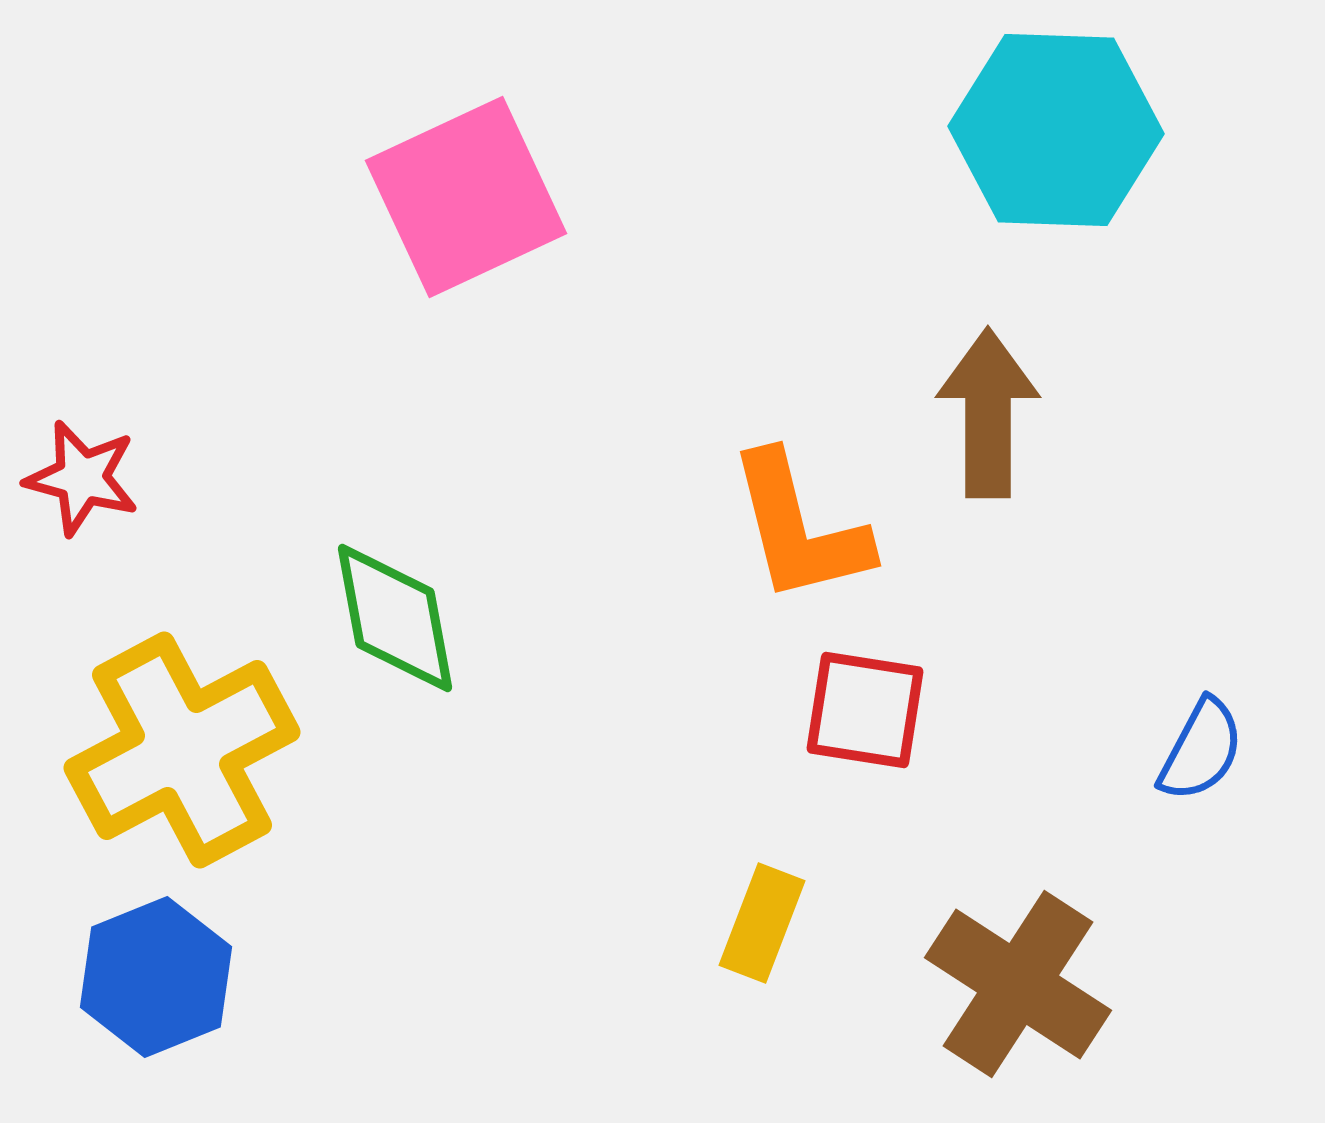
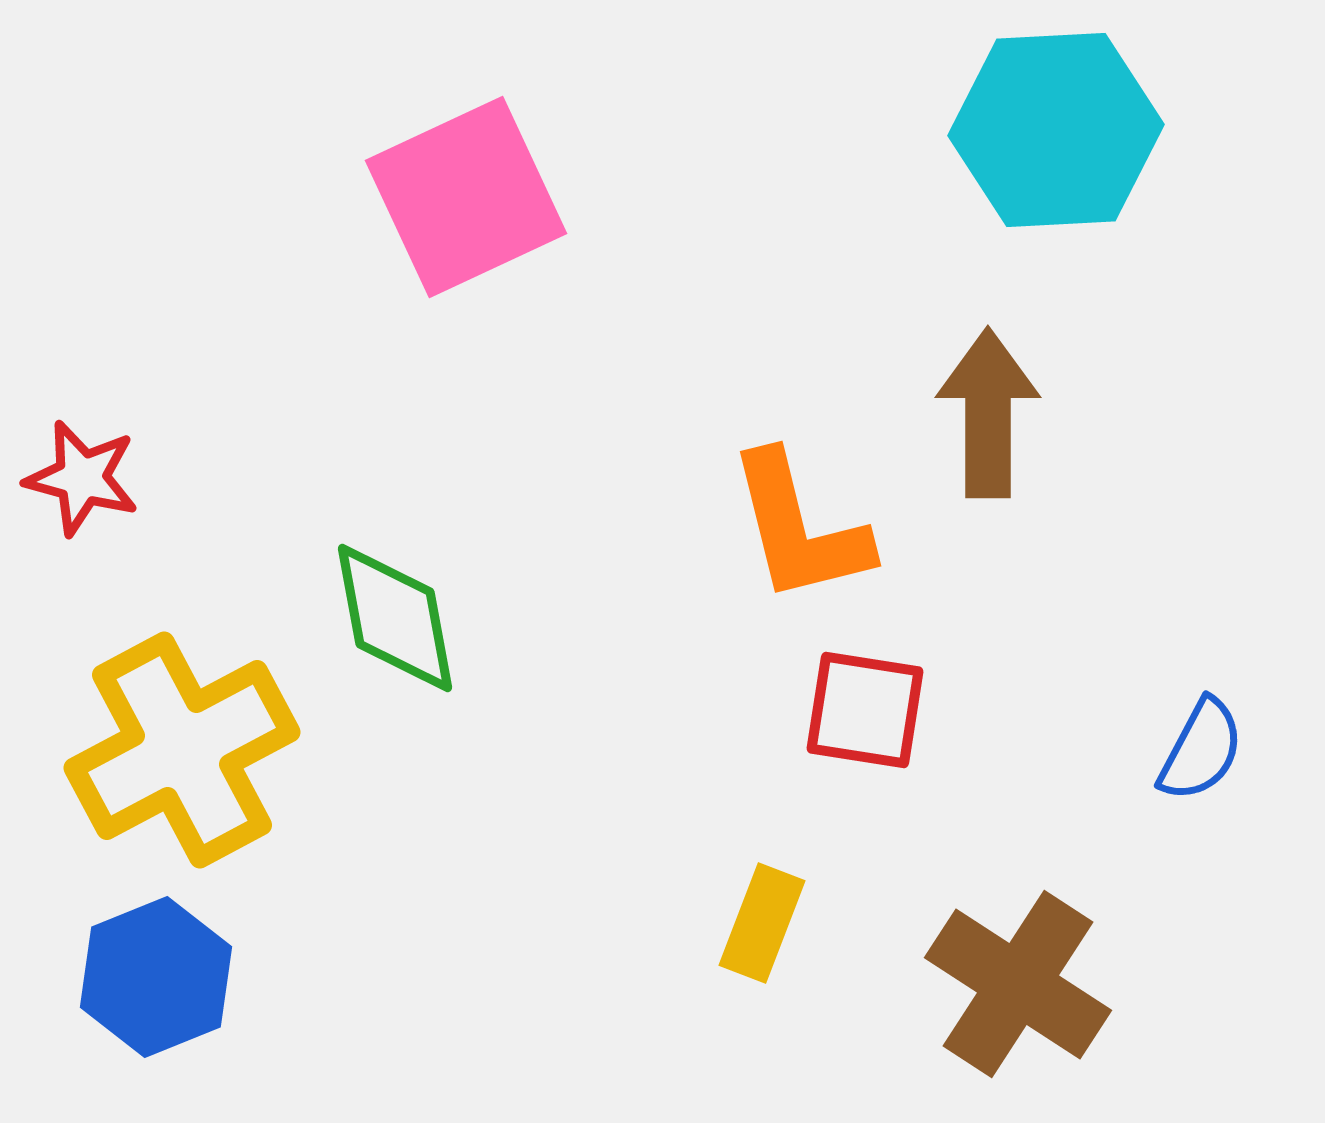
cyan hexagon: rotated 5 degrees counterclockwise
